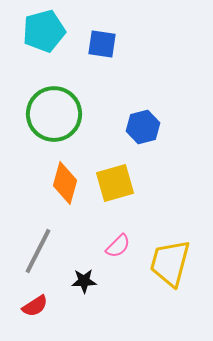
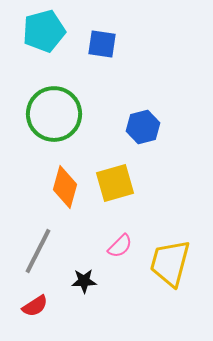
orange diamond: moved 4 px down
pink semicircle: moved 2 px right
